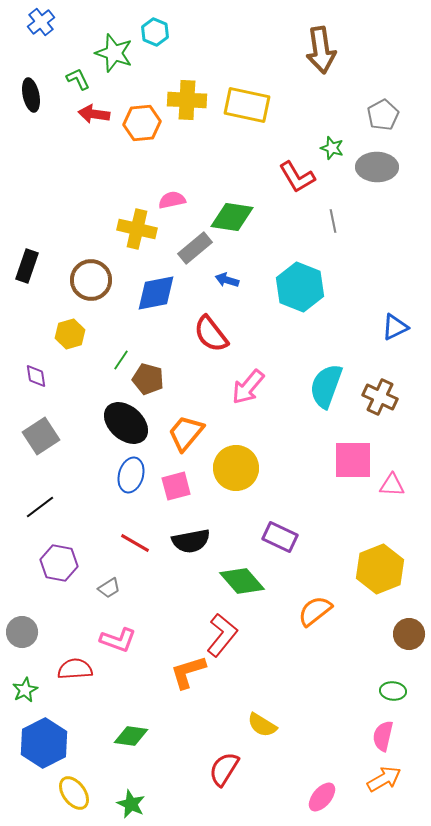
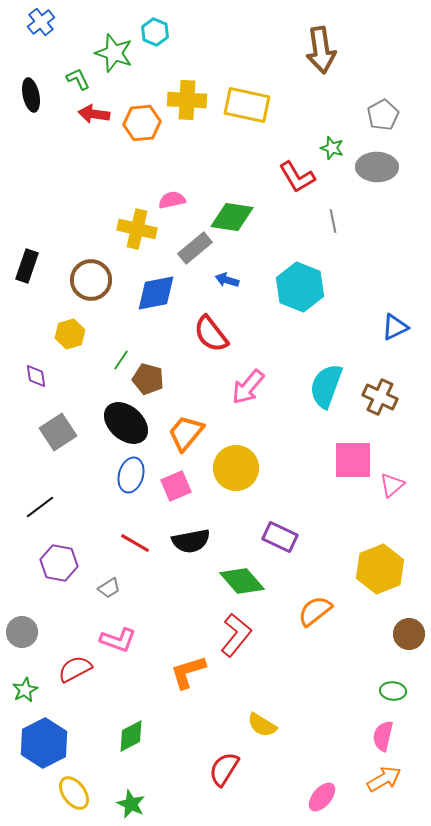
gray square at (41, 436): moved 17 px right, 4 px up
pink triangle at (392, 485): rotated 44 degrees counterclockwise
pink square at (176, 486): rotated 8 degrees counterclockwise
red L-shape at (222, 635): moved 14 px right
red semicircle at (75, 669): rotated 24 degrees counterclockwise
green diamond at (131, 736): rotated 36 degrees counterclockwise
